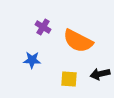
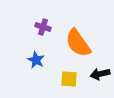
purple cross: rotated 14 degrees counterclockwise
orange semicircle: moved 2 px down; rotated 28 degrees clockwise
blue star: moved 4 px right; rotated 24 degrees clockwise
